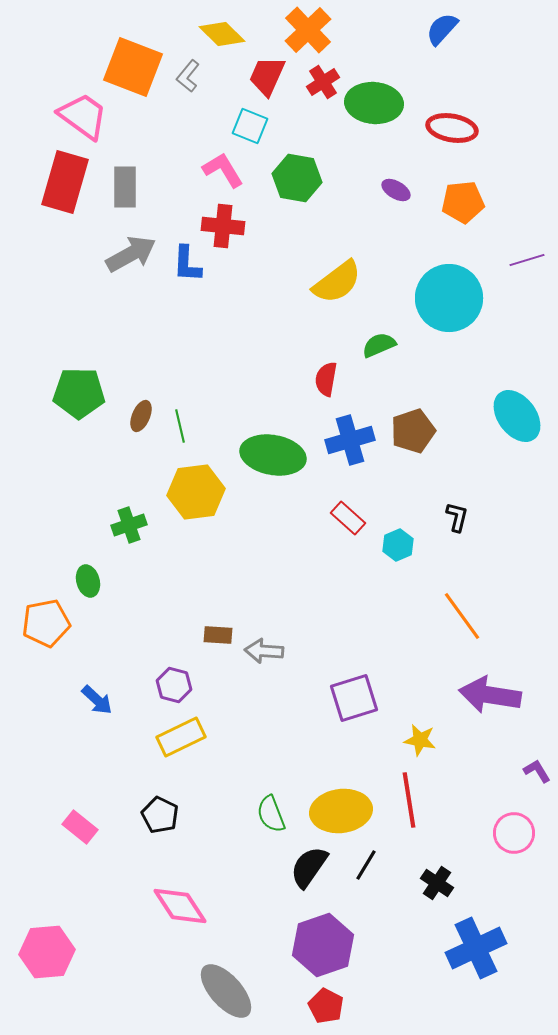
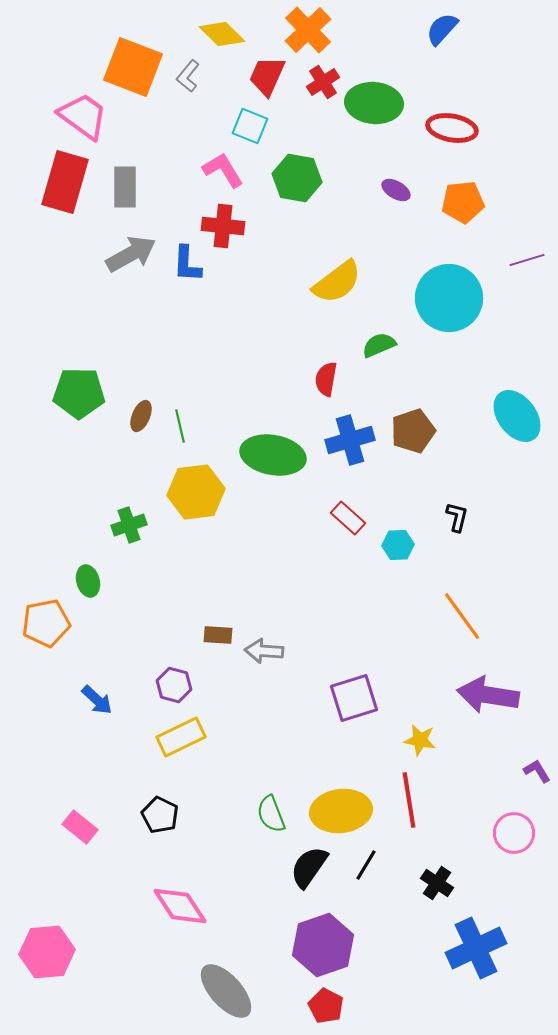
cyan hexagon at (398, 545): rotated 20 degrees clockwise
purple arrow at (490, 695): moved 2 px left
